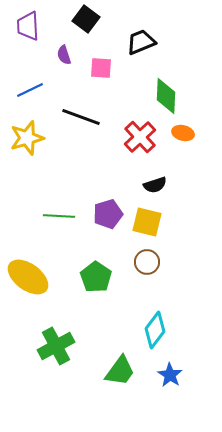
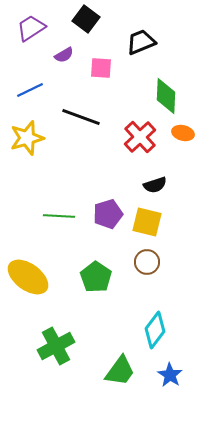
purple trapezoid: moved 3 px right, 2 px down; rotated 60 degrees clockwise
purple semicircle: rotated 102 degrees counterclockwise
